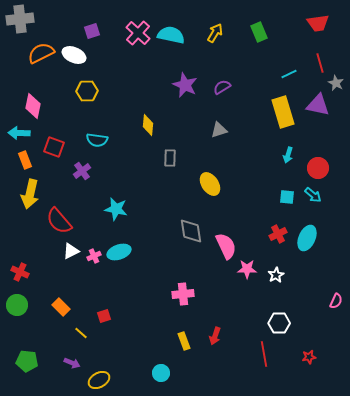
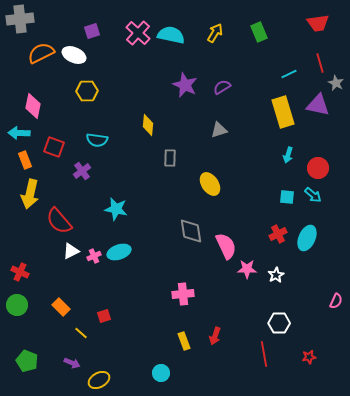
green pentagon at (27, 361): rotated 15 degrees clockwise
